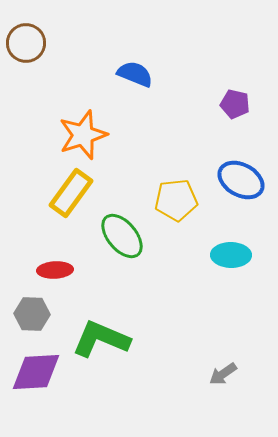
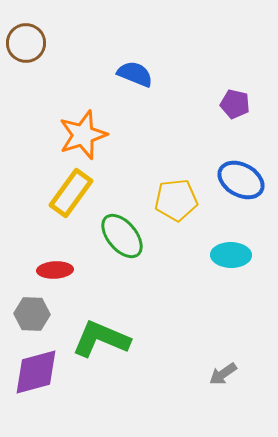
purple diamond: rotated 12 degrees counterclockwise
